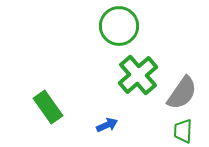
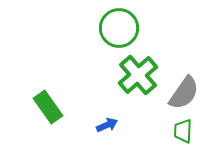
green circle: moved 2 px down
gray semicircle: moved 2 px right
